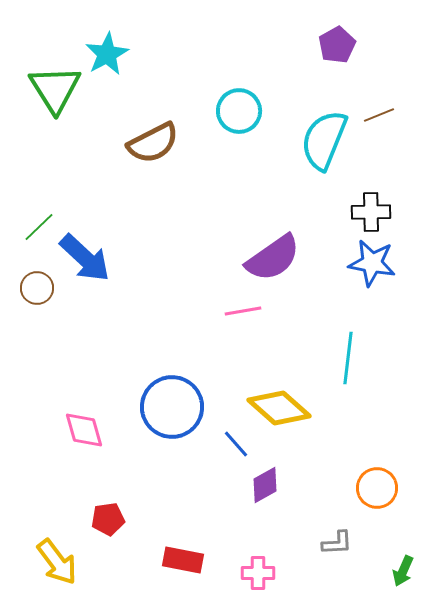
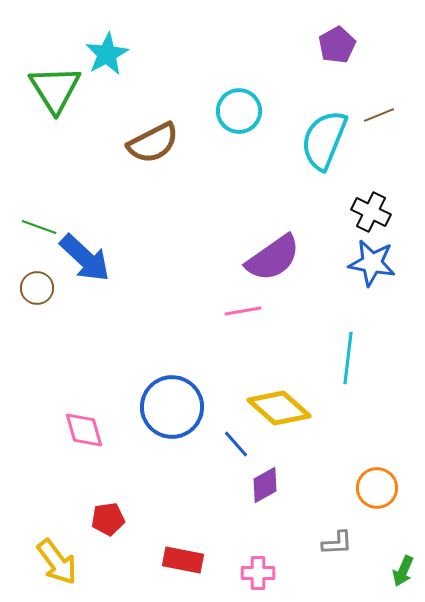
black cross: rotated 27 degrees clockwise
green line: rotated 64 degrees clockwise
